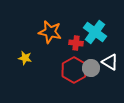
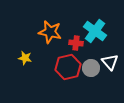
cyan cross: moved 1 px up
white triangle: rotated 18 degrees clockwise
red hexagon: moved 6 px left, 3 px up; rotated 15 degrees clockwise
